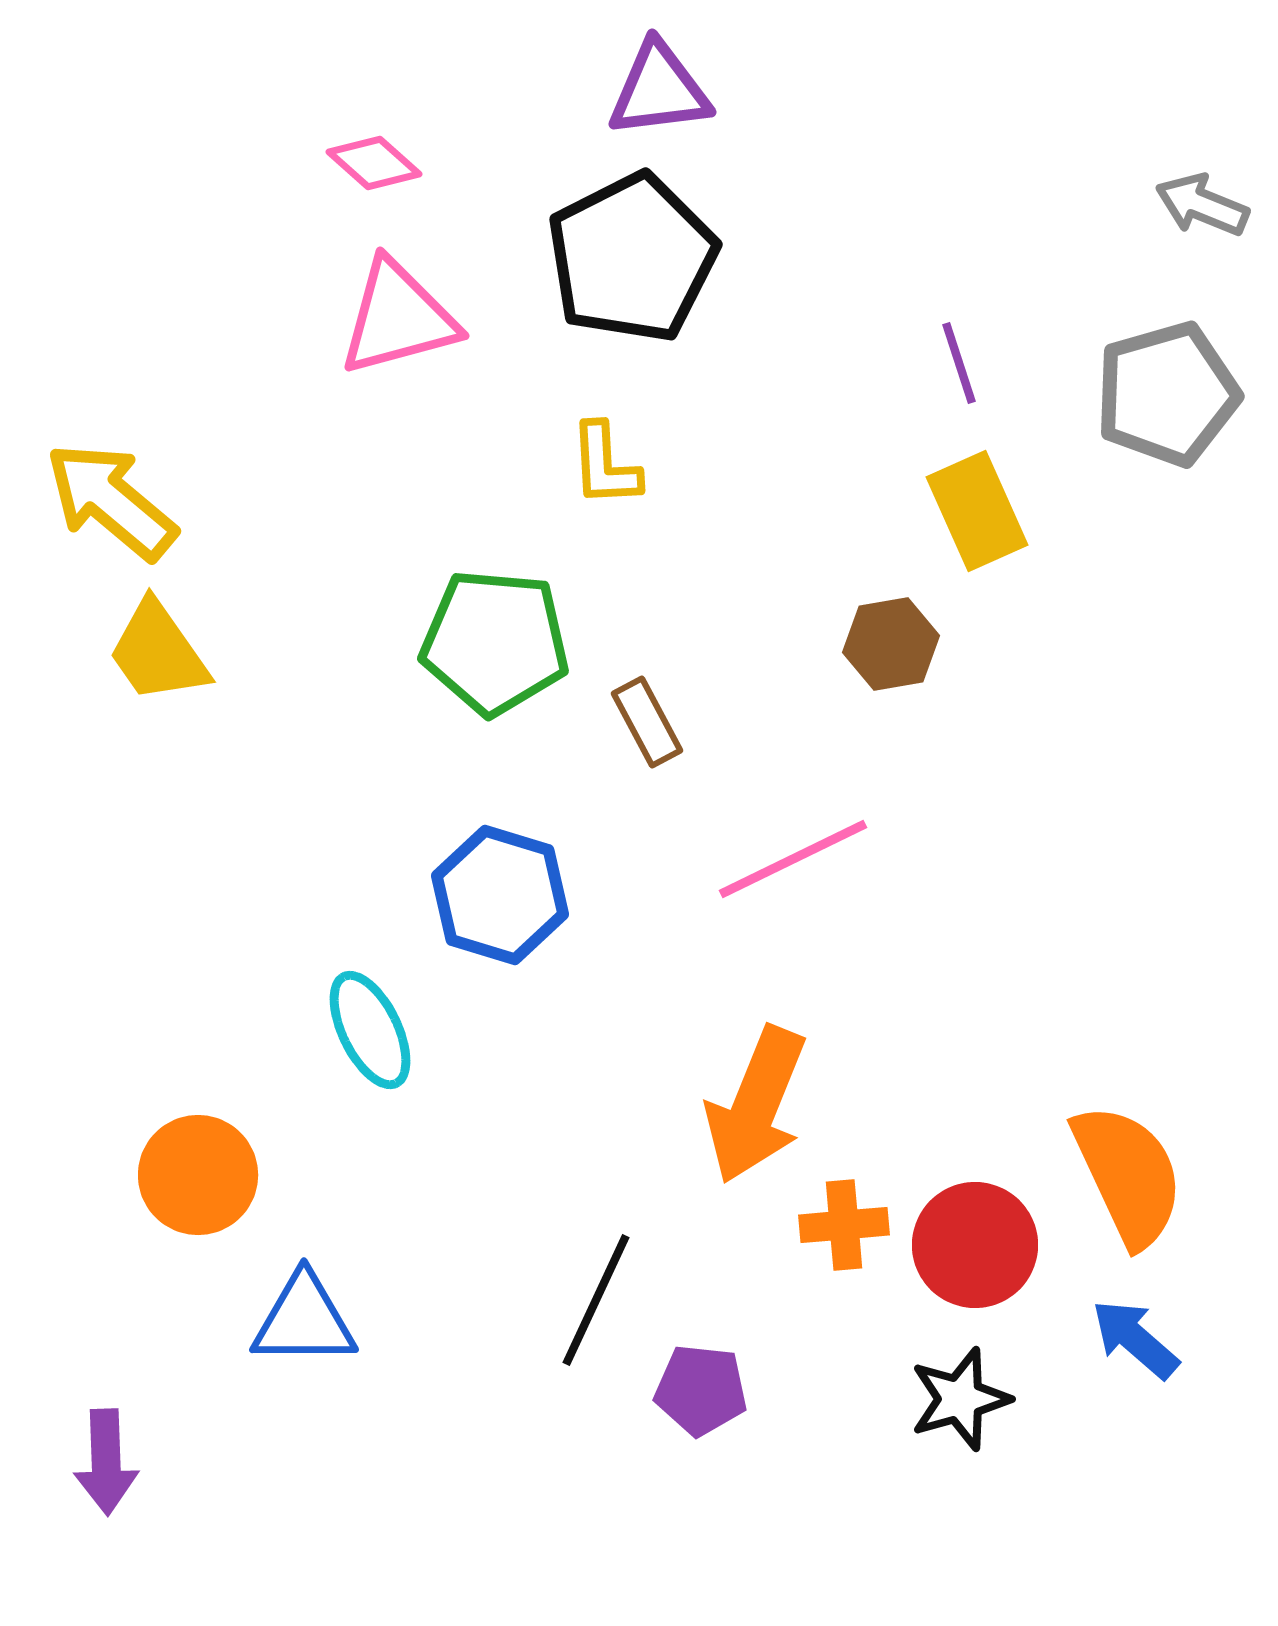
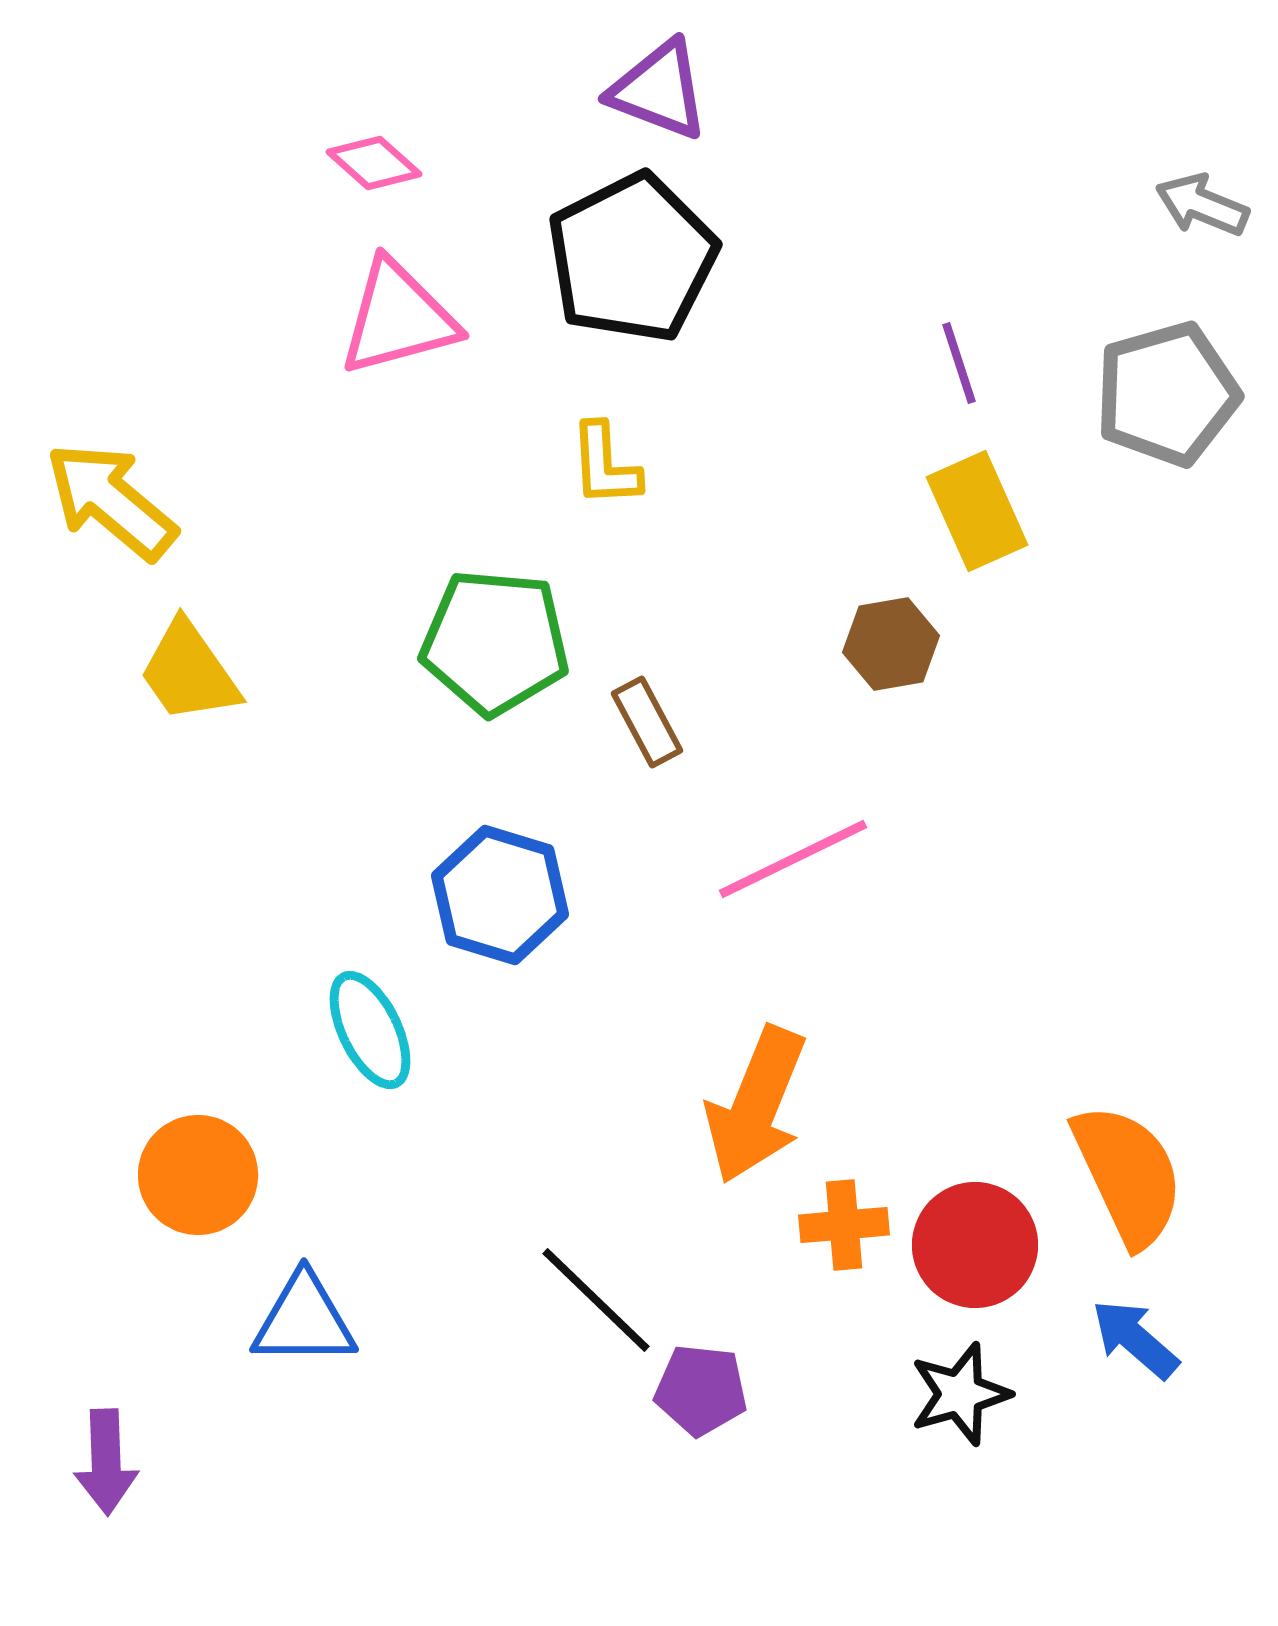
purple triangle: rotated 28 degrees clockwise
yellow trapezoid: moved 31 px right, 20 px down
black line: rotated 71 degrees counterclockwise
black star: moved 5 px up
